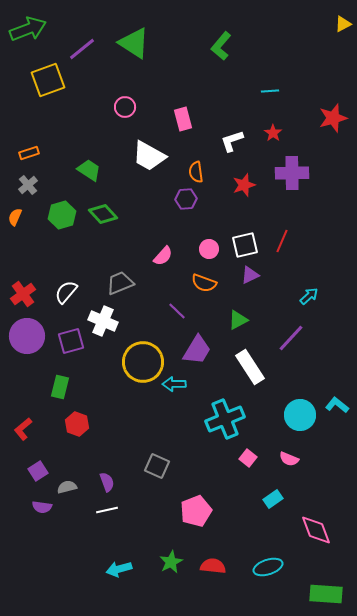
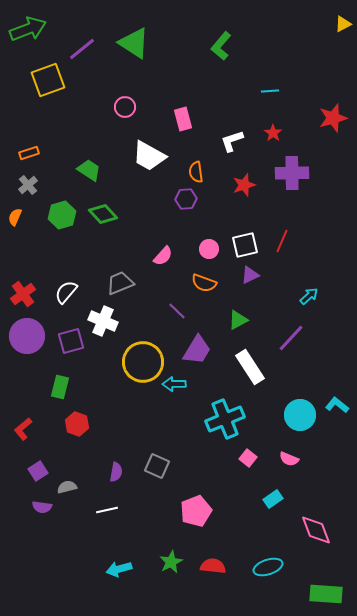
purple semicircle at (107, 482): moved 9 px right, 10 px up; rotated 30 degrees clockwise
